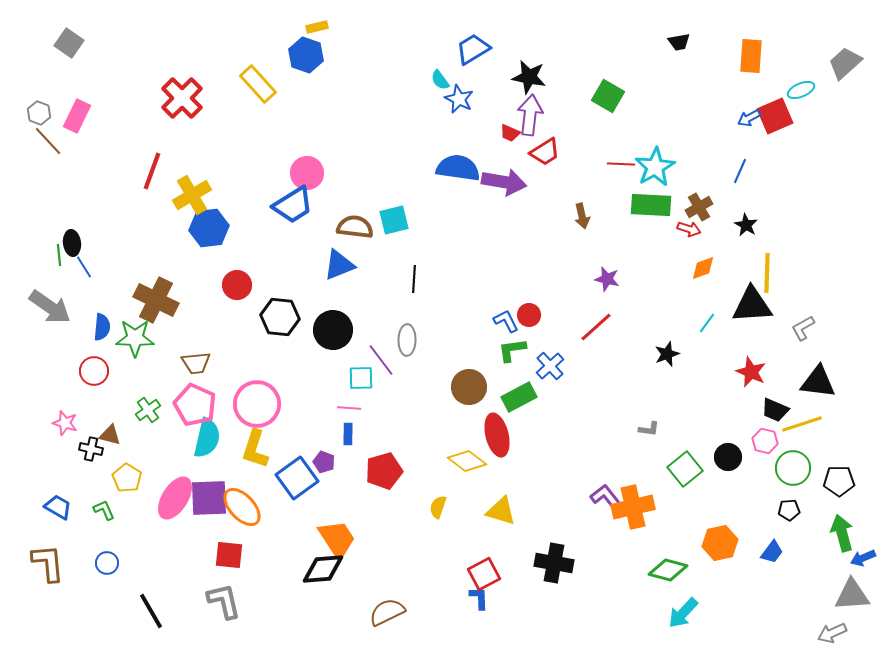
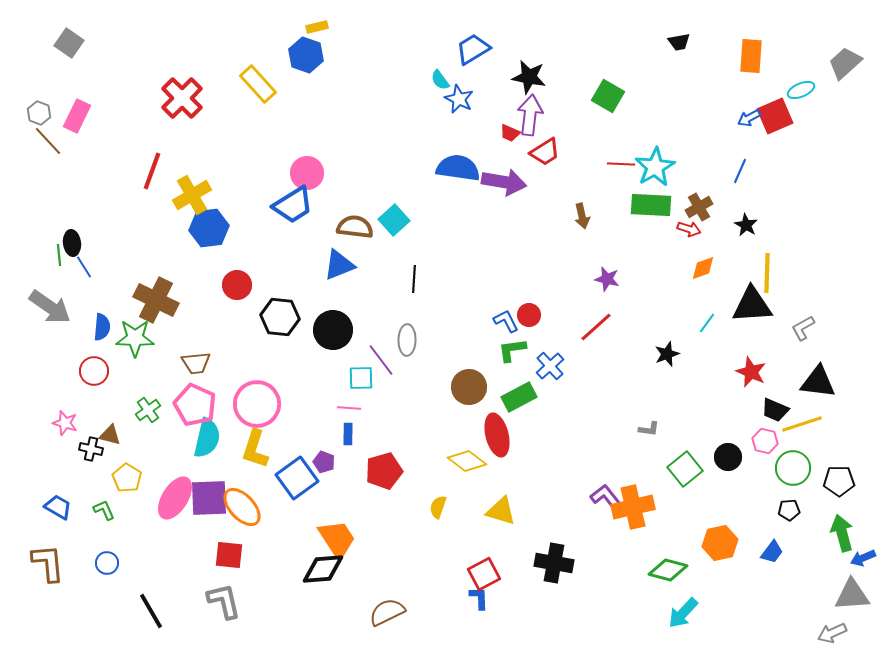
cyan square at (394, 220): rotated 28 degrees counterclockwise
